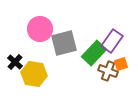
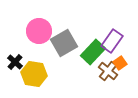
pink circle: moved 1 px left, 2 px down
gray square: rotated 16 degrees counterclockwise
green rectangle: moved 1 px left, 1 px up
orange square: moved 1 px left, 1 px up; rotated 16 degrees counterclockwise
brown cross: rotated 18 degrees clockwise
